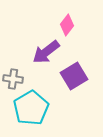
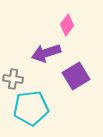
purple arrow: moved 1 px down; rotated 20 degrees clockwise
purple square: moved 2 px right
cyan pentagon: rotated 24 degrees clockwise
